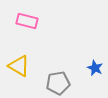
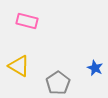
gray pentagon: rotated 25 degrees counterclockwise
